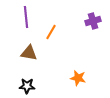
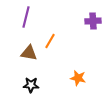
purple line: rotated 20 degrees clockwise
purple cross: rotated 14 degrees clockwise
orange line: moved 1 px left, 9 px down
black star: moved 4 px right, 1 px up
